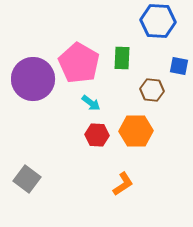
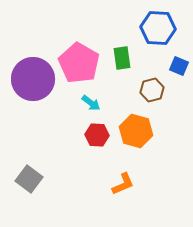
blue hexagon: moved 7 px down
green rectangle: rotated 10 degrees counterclockwise
blue square: rotated 12 degrees clockwise
brown hexagon: rotated 20 degrees counterclockwise
orange hexagon: rotated 16 degrees clockwise
gray square: moved 2 px right
orange L-shape: rotated 10 degrees clockwise
